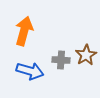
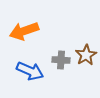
orange arrow: rotated 124 degrees counterclockwise
blue arrow: rotated 8 degrees clockwise
